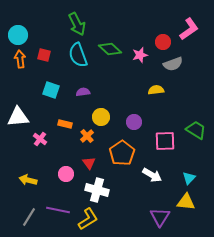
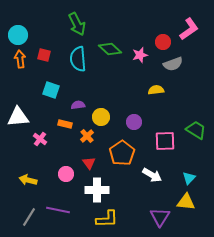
cyan semicircle: moved 4 px down; rotated 15 degrees clockwise
purple semicircle: moved 5 px left, 13 px down
white cross: rotated 15 degrees counterclockwise
yellow L-shape: moved 19 px right; rotated 30 degrees clockwise
